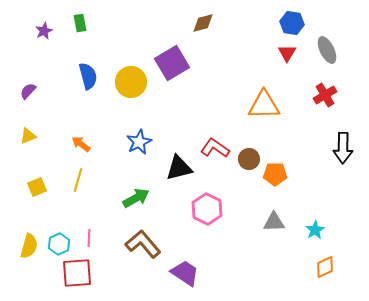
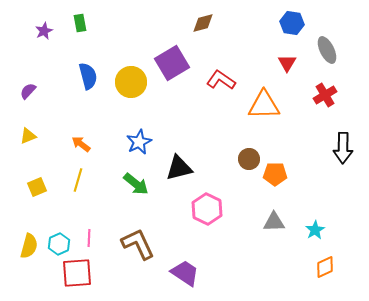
red triangle: moved 10 px down
red L-shape: moved 6 px right, 68 px up
green arrow: moved 14 px up; rotated 68 degrees clockwise
brown L-shape: moved 5 px left; rotated 15 degrees clockwise
